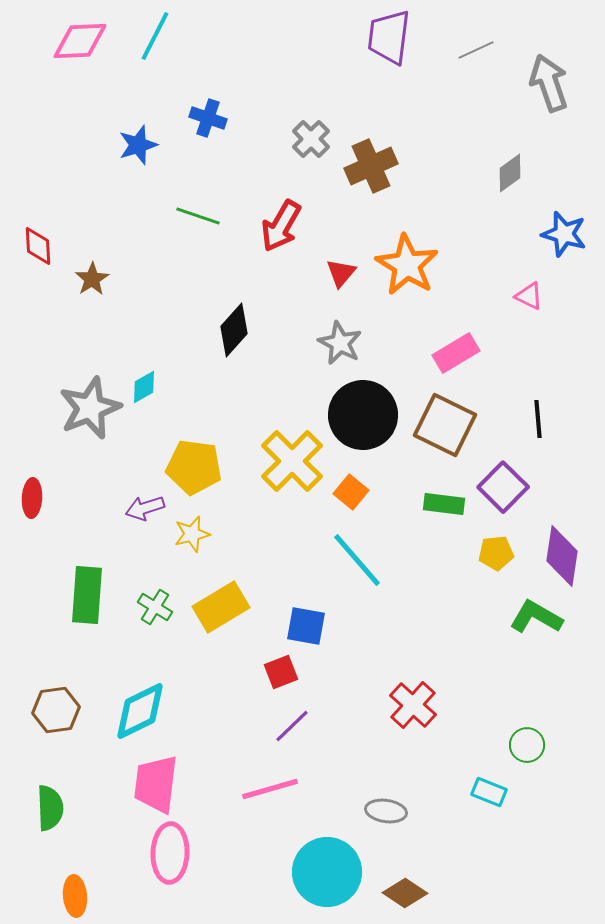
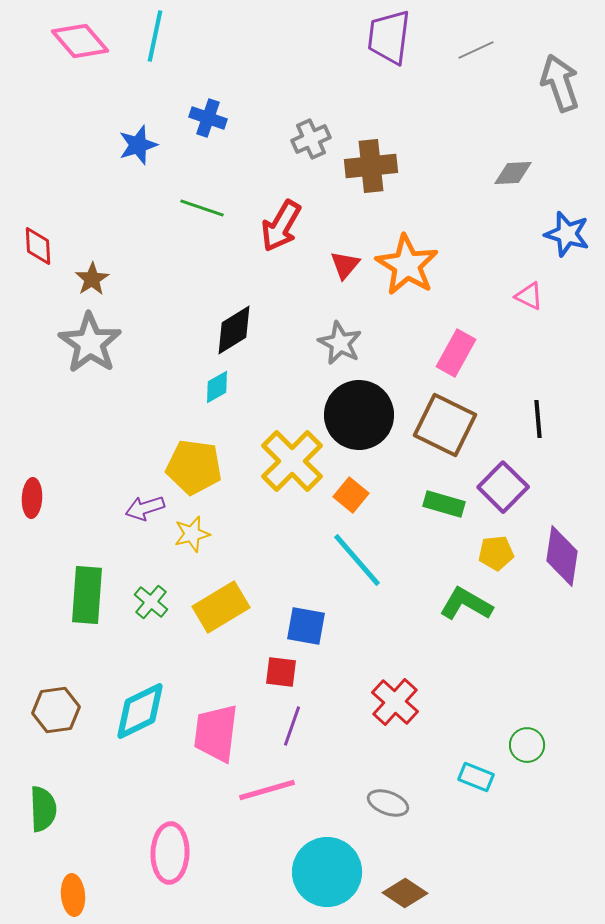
cyan line at (155, 36): rotated 15 degrees counterclockwise
pink diamond at (80, 41): rotated 52 degrees clockwise
gray arrow at (549, 83): moved 11 px right
gray cross at (311, 139): rotated 21 degrees clockwise
brown cross at (371, 166): rotated 18 degrees clockwise
gray diamond at (510, 173): moved 3 px right; rotated 33 degrees clockwise
green line at (198, 216): moved 4 px right, 8 px up
blue star at (564, 234): moved 3 px right
red triangle at (341, 273): moved 4 px right, 8 px up
black diamond at (234, 330): rotated 16 degrees clockwise
pink rectangle at (456, 353): rotated 30 degrees counterclockwise
cyan diamond at (144, 387): moved 73 px right
gray star at (90, 408): moved 65 px up; rotated 16 degrees counterclockwise
black circle at (363, 415): moved 4 px left
orange square at (351, 492): moved 3 px down
green rectangle at (444, 504): rotated 9 degrees clockwise
green cross at (155, 607): moved 4 px left, 5 px up; rotated 8 degrees clockwise
green L-shape at (536, 617): moved 70 px left, 13 px up
red square at (281, 672): rotated 28 degrees clockwise
red cross at (413, 705): moved 18 px left, 3 px up
purple line at (292, 726): rotated 27 degrees counterclockwise
pink trapezoid at (156, 784): moved 60 px right, 51 px up
pink line at (270, 789): moved 3 px left, 1 px down
cyan rectangle at (489, 792): moved 13 px left, 15 px up
green semicircle at (50, 808): moved 7 px left, 1 px down
gray ellipse at (386, 811): moved 2 px right, 8 px up; rotated 12 degrees clockwise
orange ellipse at (75, 896): moved 2 px left, 1 px up
